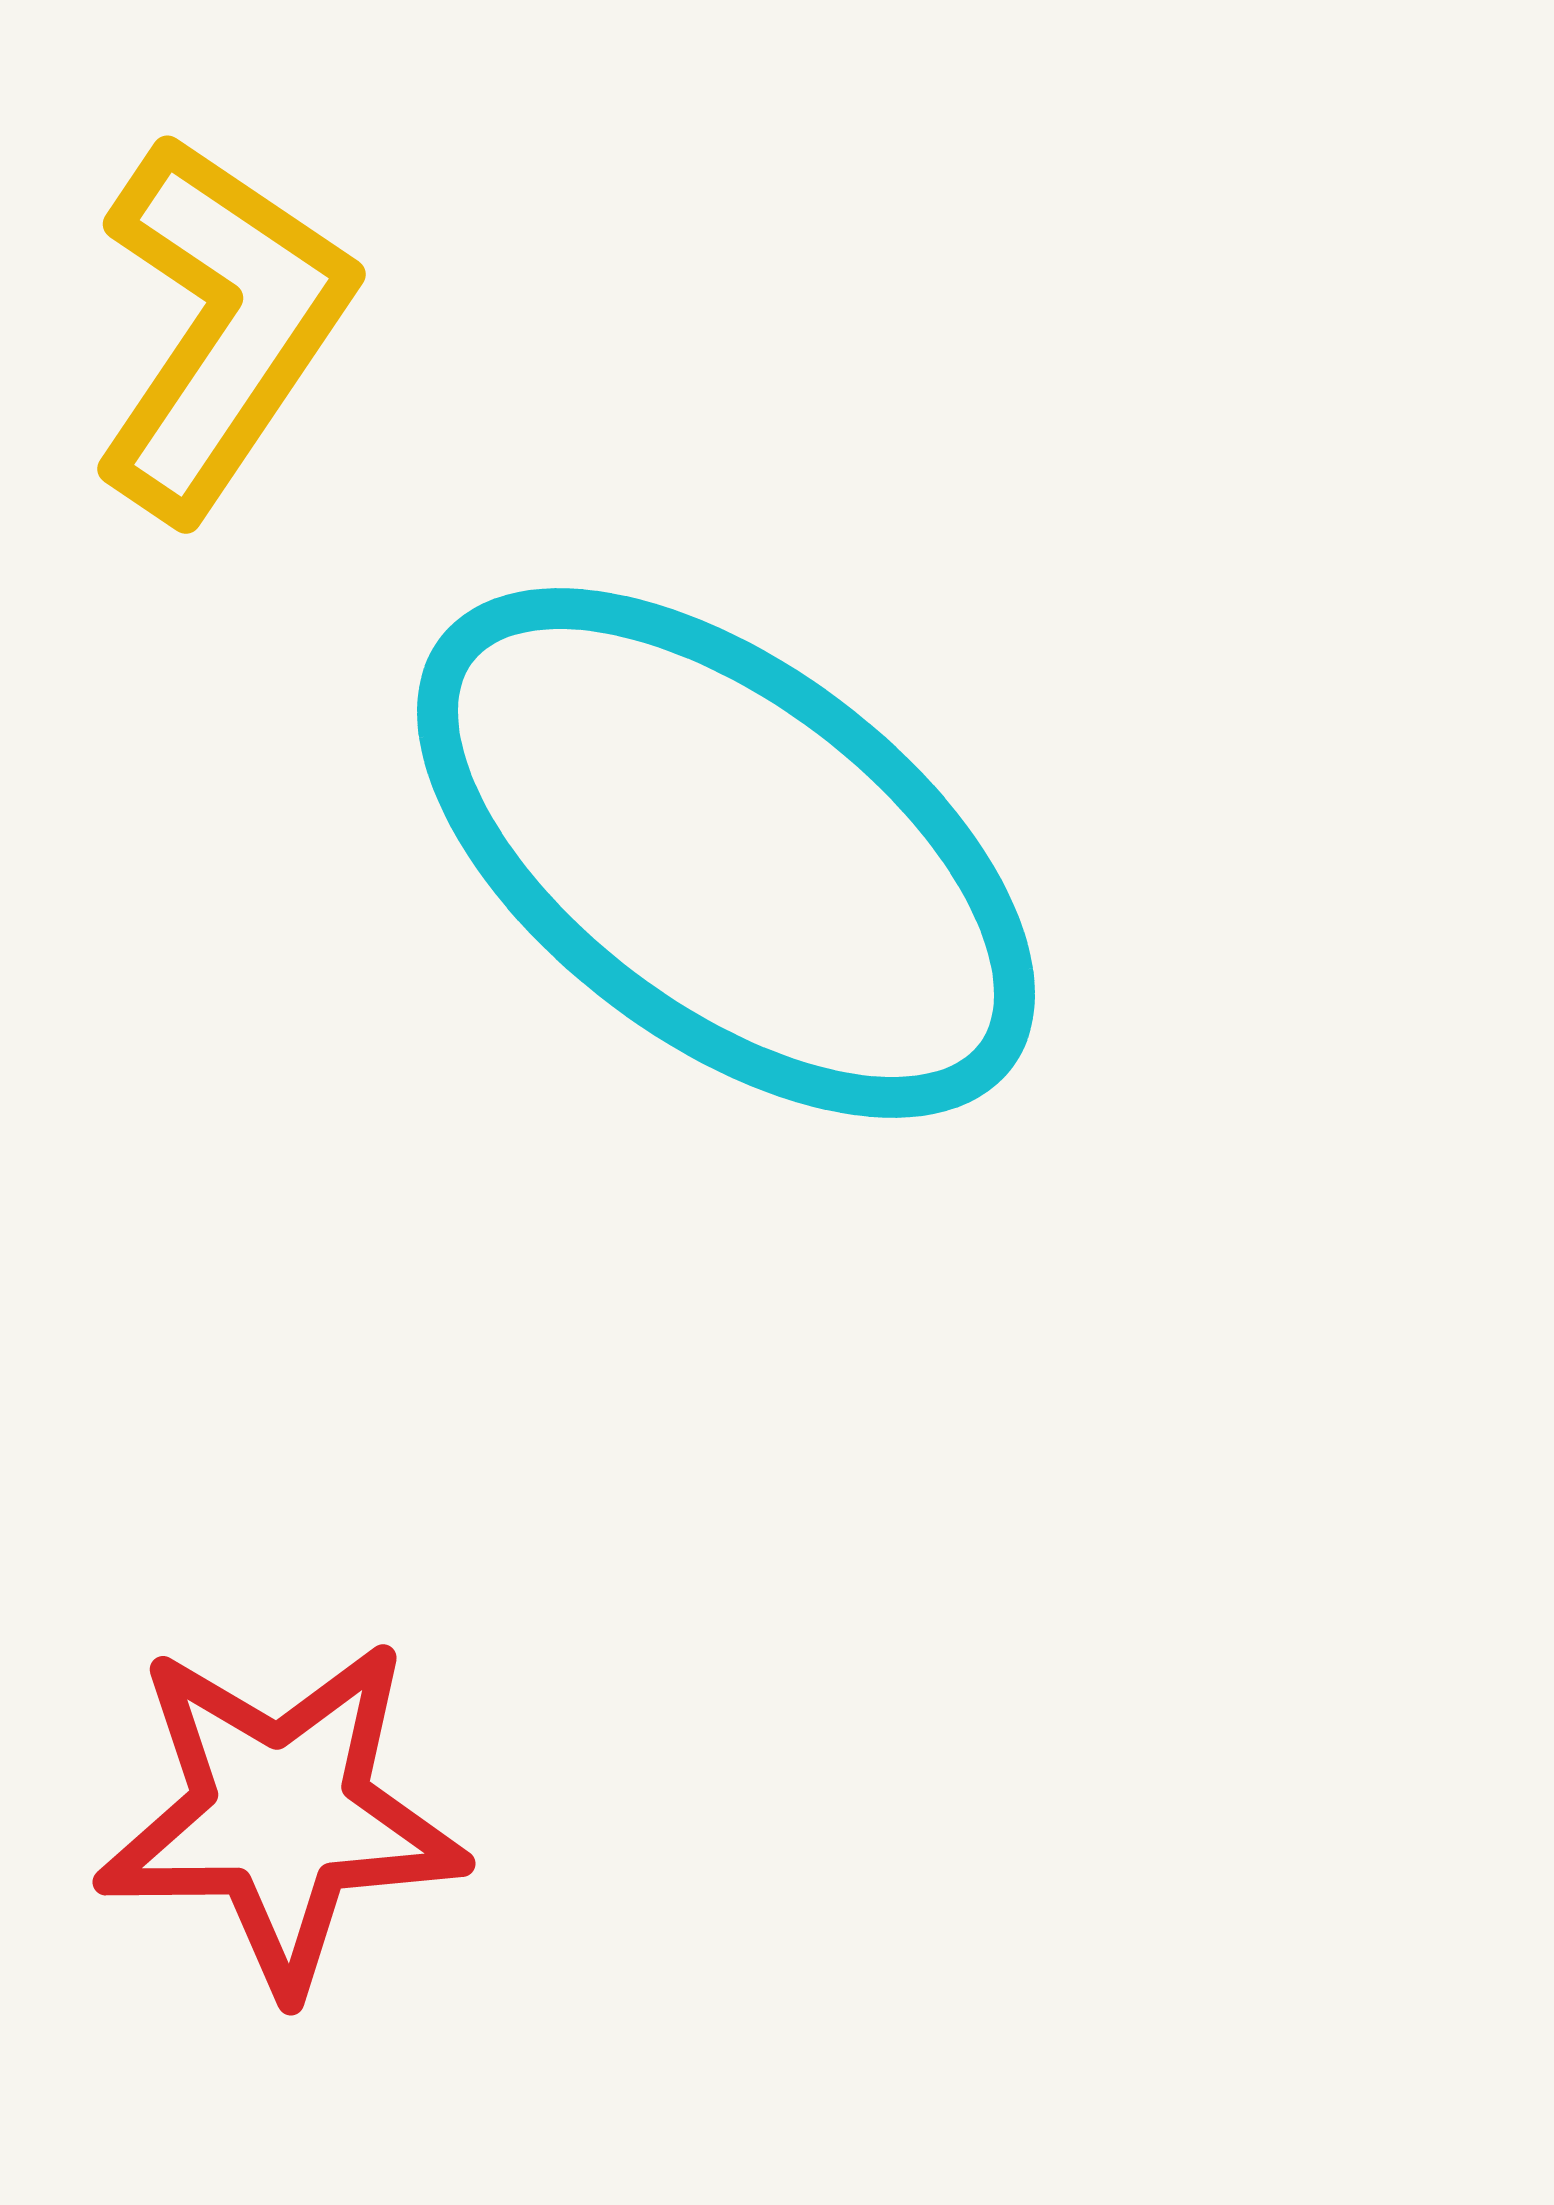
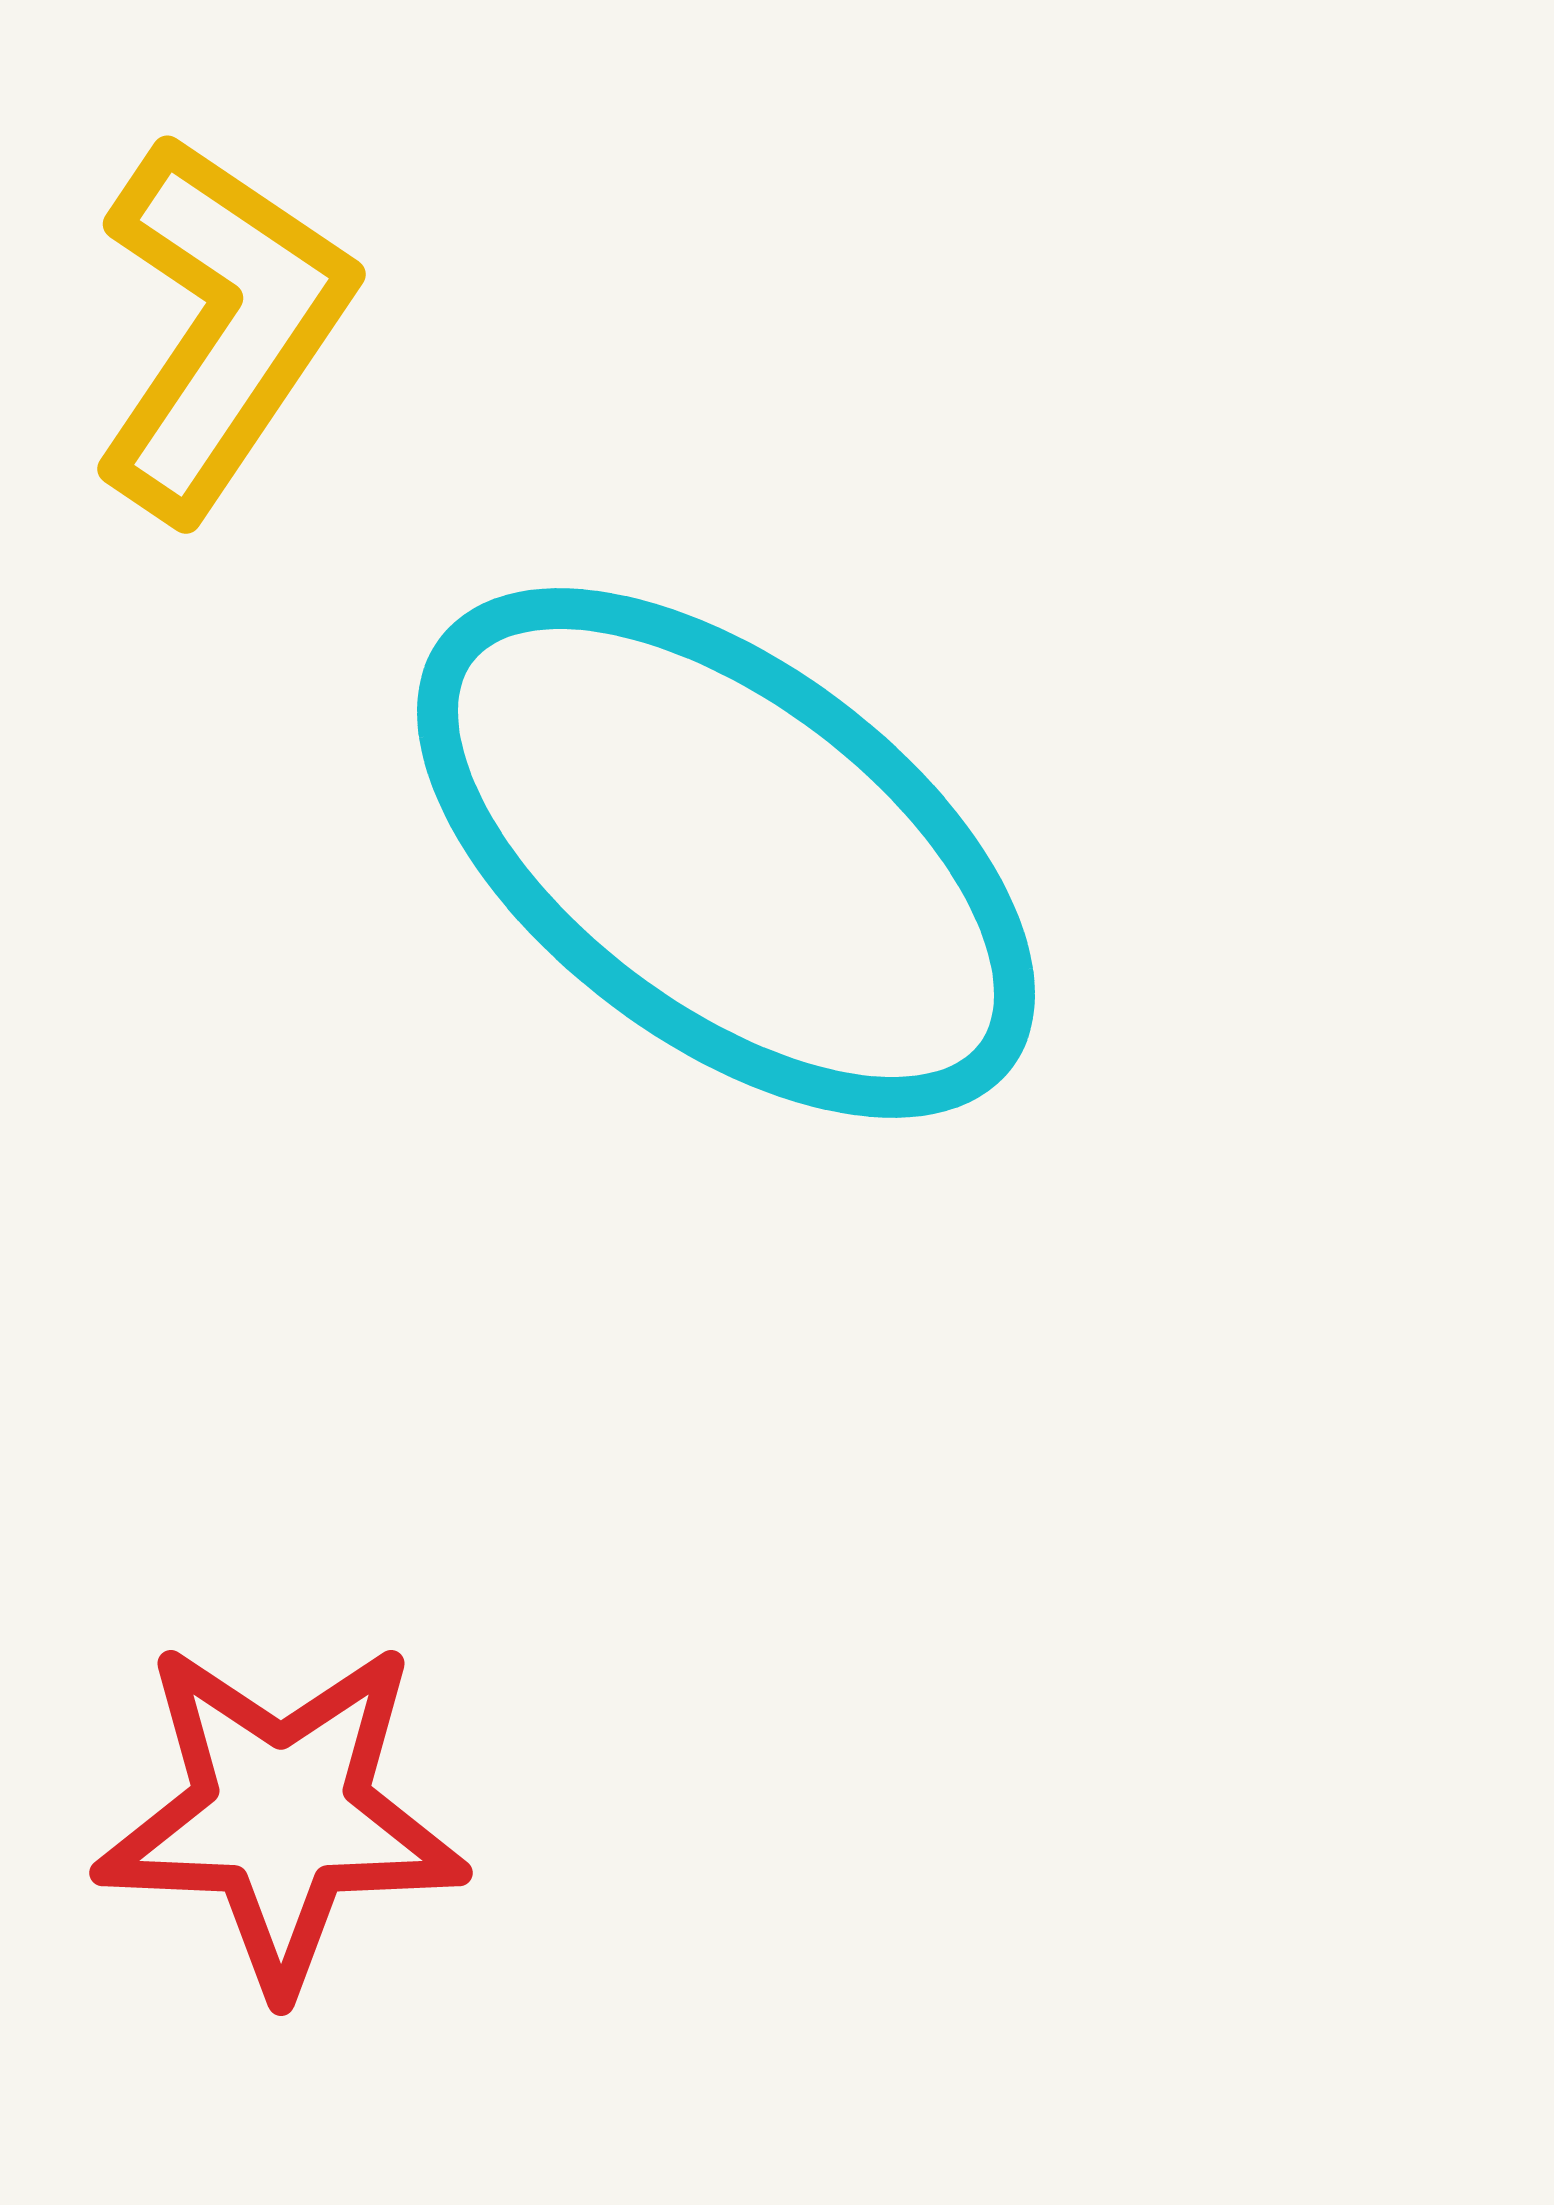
red star: rotated 3 degrees clockwise
